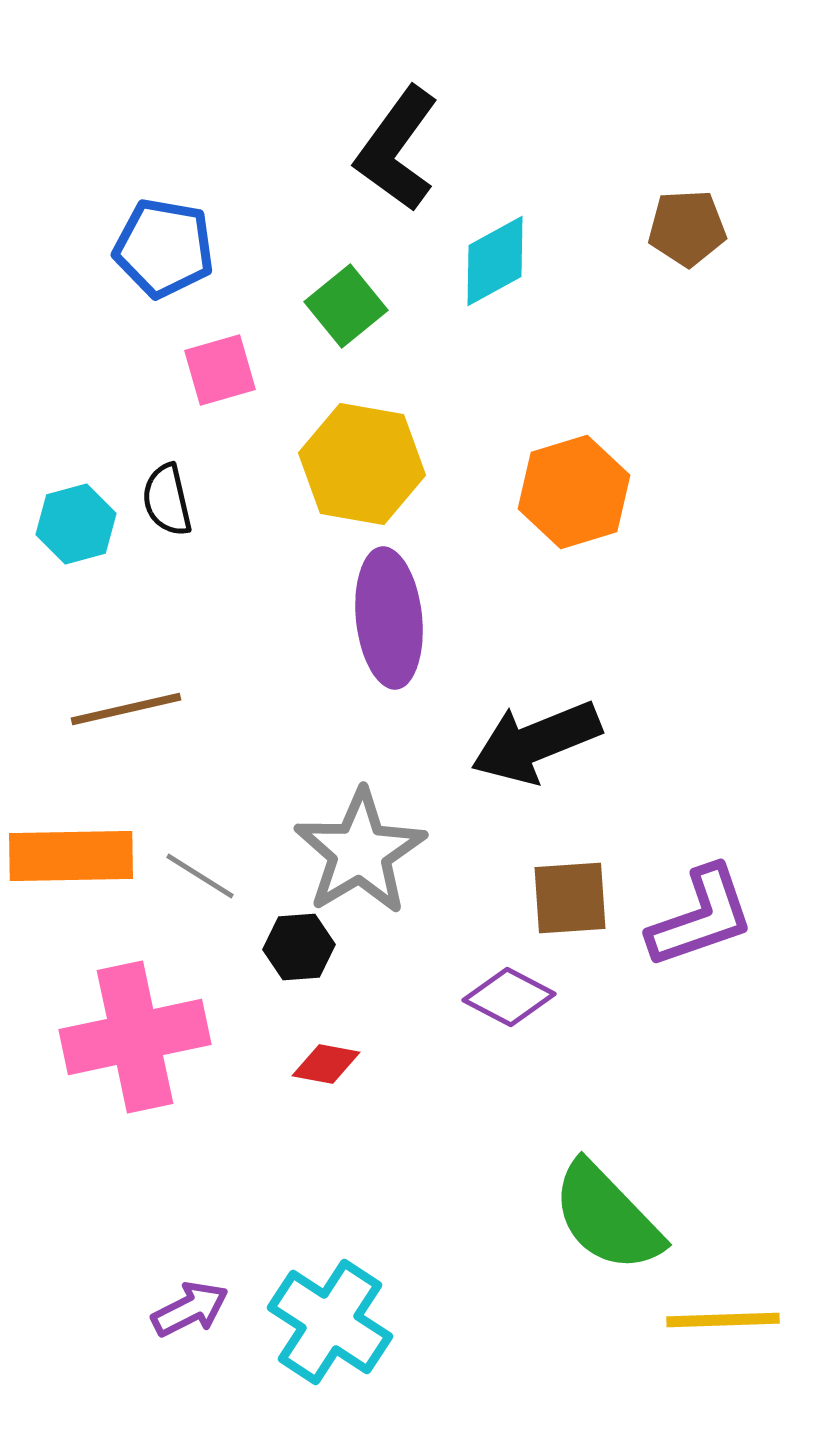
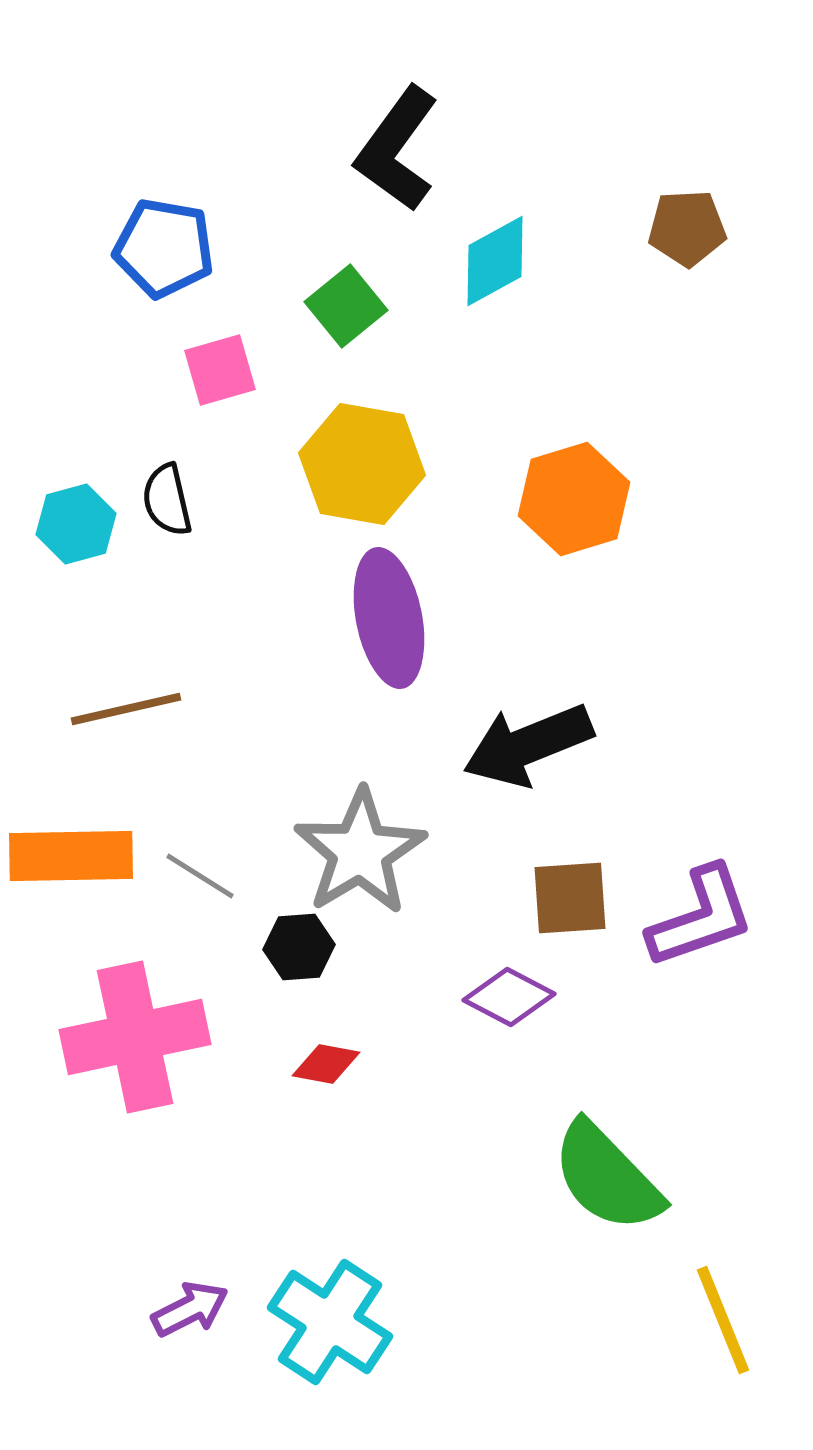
orange hexagon: moved 7 px down
purple ellipse: rotated 5 degrees counterclockwise
black arrow: moved 8 px left, 3 px down
green semicircle: moved 40 px up
yellow line: rotated 70 degrees clockwise
